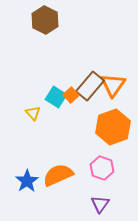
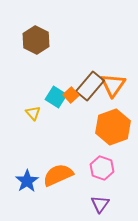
brown hexagon: moved 9 px left, 20 px down
